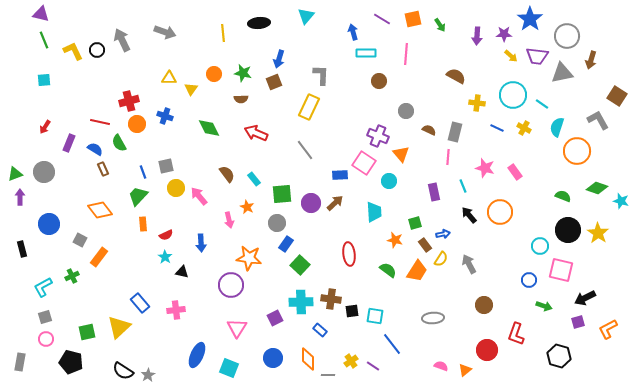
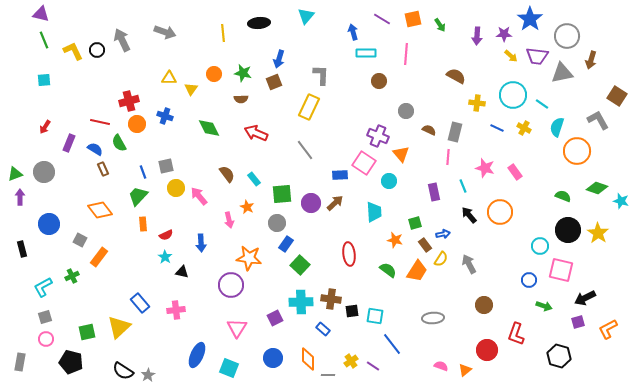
blue rectangle at (320, 330): moved 3 px right, 1 px up
